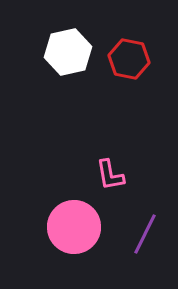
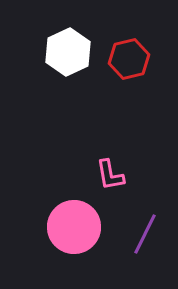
white hexagon: rotated 12 degrees counterclockwise
red hexagon: rotated 24 degrees counterclockwise
